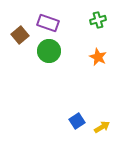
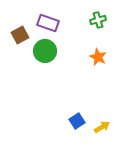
brown square: rotated 12 degrees clockwise
green circle: moved 4 px left
